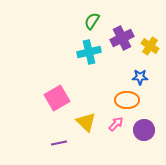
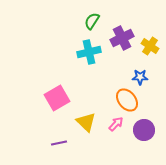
orange ellipse: rotated 50 degrees clockwise
